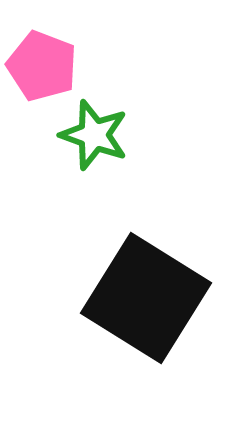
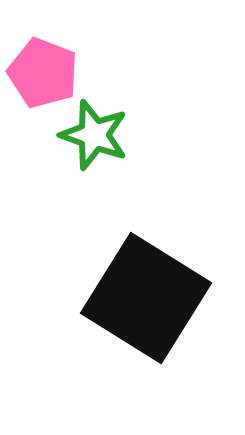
pink pentagon: moved 1 px right, 7 px down
